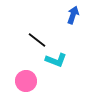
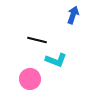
black line: rotated 24 degrees counterclockwise
pink circle: moved 4 px right, 2 px up
